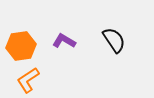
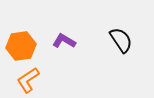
black semicircle: moved 7 px right
